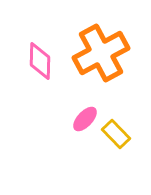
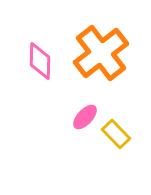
orange cross: rotated 10 degrees counterclockwise
pink ellipse: moved 2 px up
